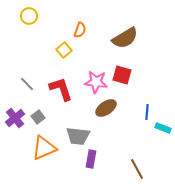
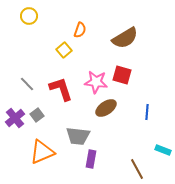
gray square: moved 1 px left, 2 px up
cyan rectangle: moved 22 px down
orange triangle: moved 2 px left, 4 px down
